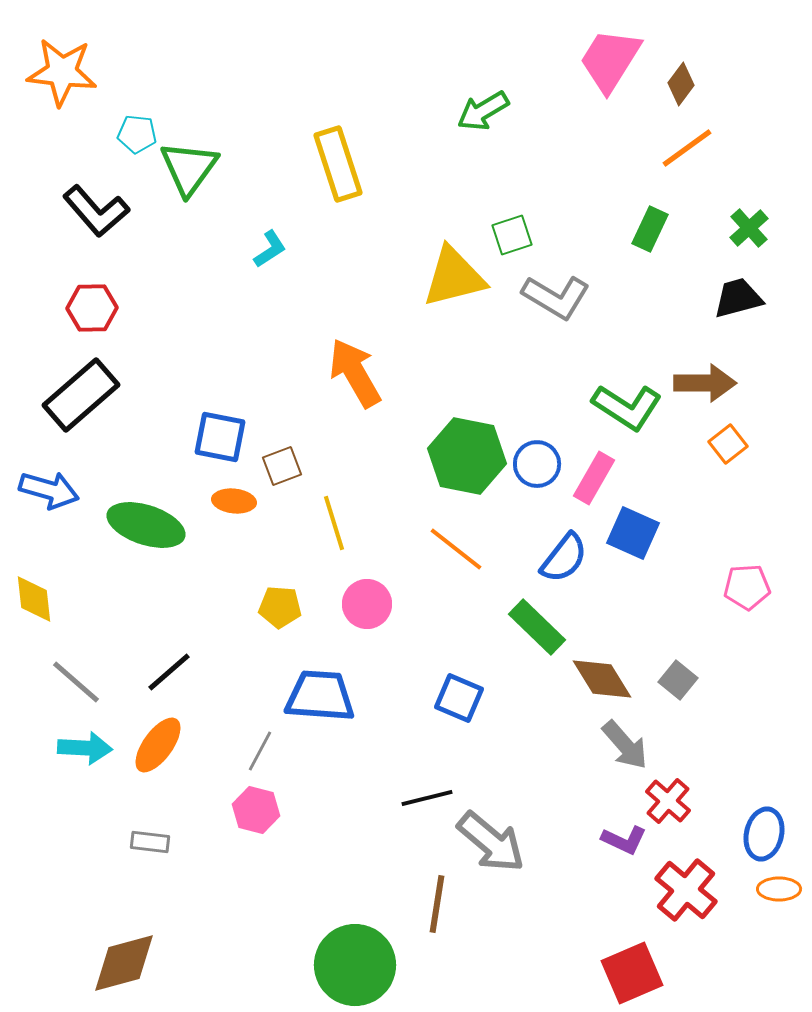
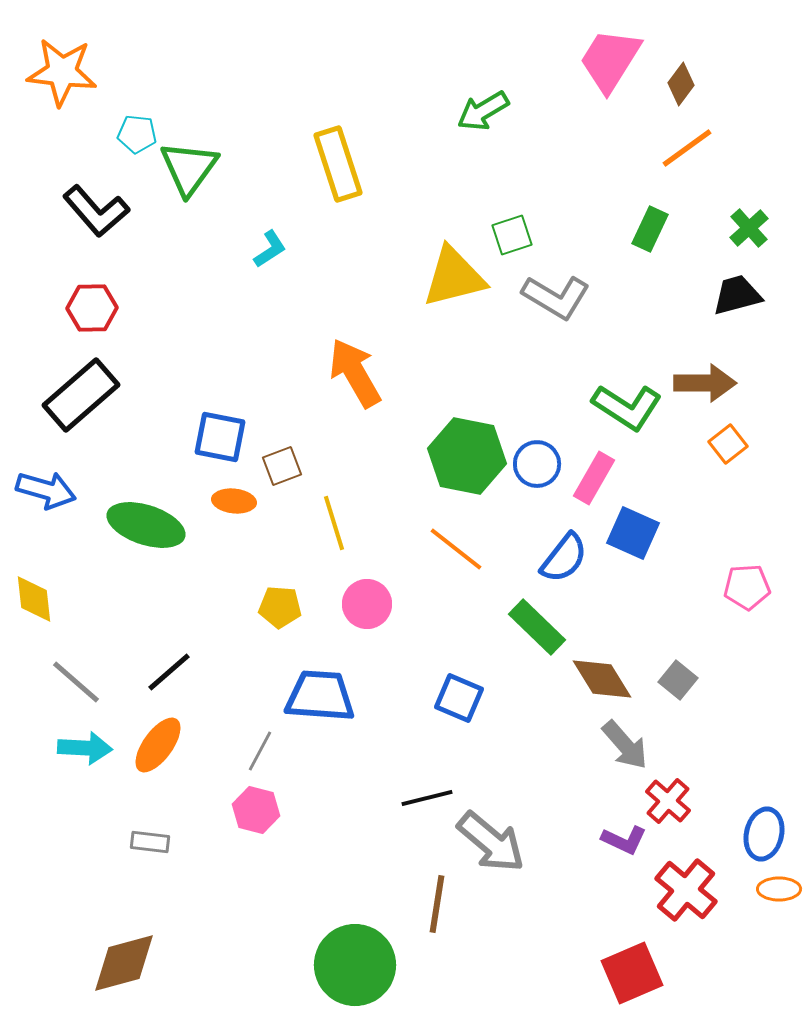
black trapezoid at (738, 298): moved 1 px left, 3 px up
blue arrow at (49, 490): moved 3 px left
